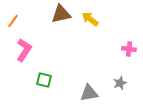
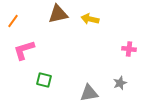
brown triangle: moved 3 px left
yellow arrow: rotated 24 degrees counterclockwise
pink L-shape: rotated 140 degrees counterclockwise
